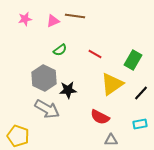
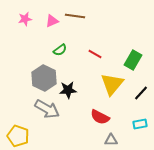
pink triangle: moved 1 px left
yellow triangle: rotated 15 degrees counterclockwise
